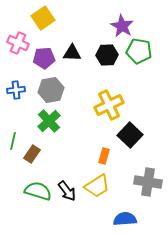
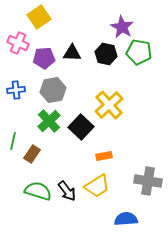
yellow square: moved 4 px left, 1 px up
purple star: moved 1 px down
green pentagon: moved 1 px down
black hexagon: moved 1 px left, 1 px up; rotated 15 degrees clockwise
gray hexagon: moved 2 px right
yellow cross: rotated 16 degrees counterclockwise
black square: moved 49 px left, 8 px up
orange rectangle: rotated 63 degrees clockwise
gray cross: moved 1 px up
blue semicircle: moved 1 px right
